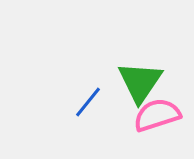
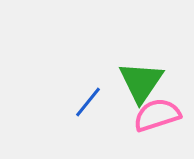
green triangle: moved 1 px right
